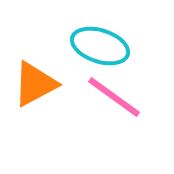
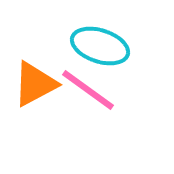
pink line: moved 26 px left, 7 px up
